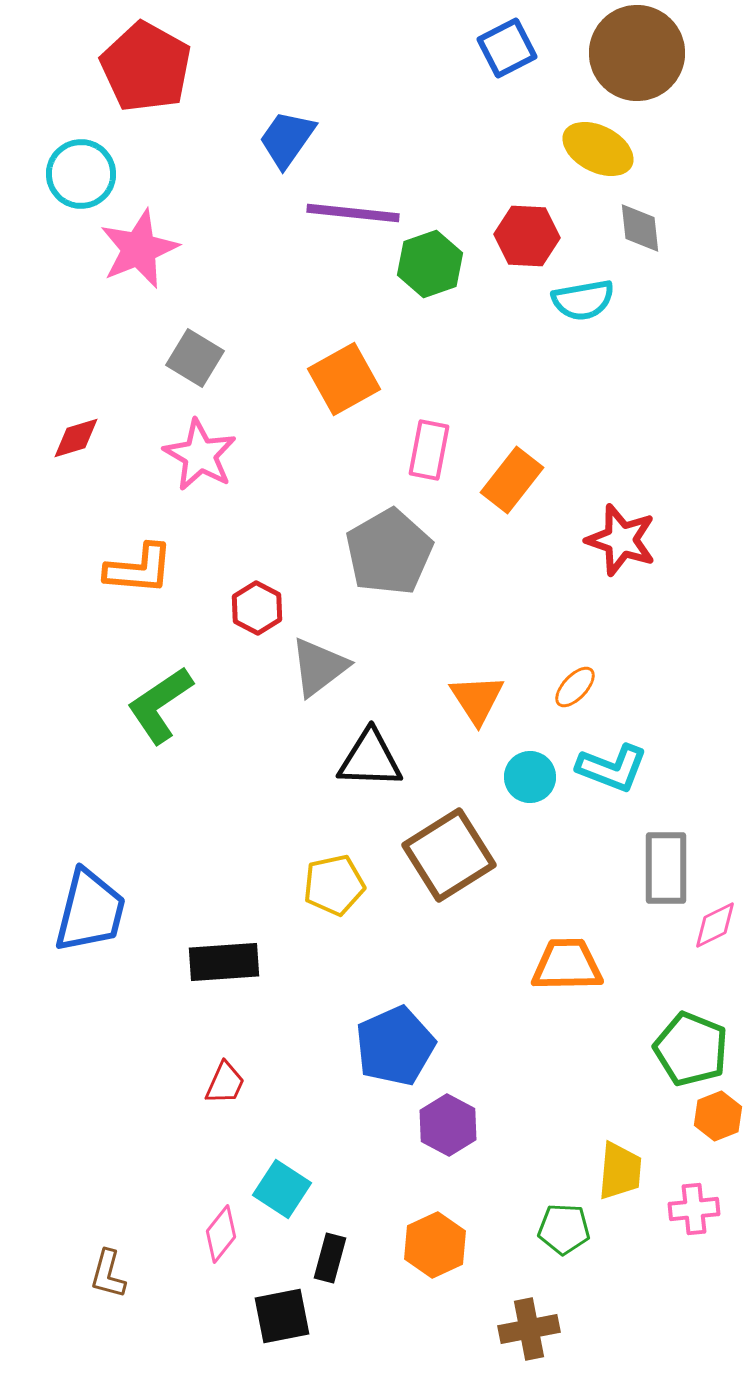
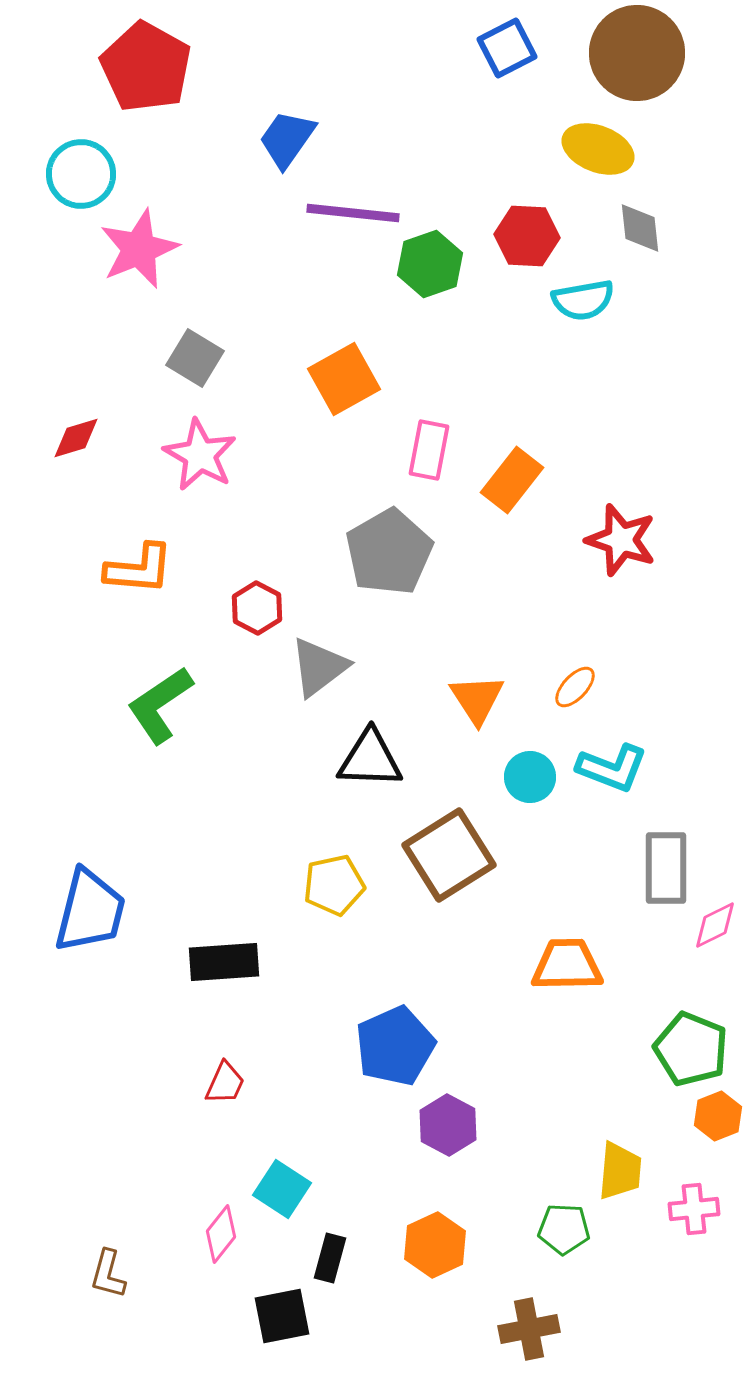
yellow ellipse at (598, 149): rotated 6 degrees counterclockwise
